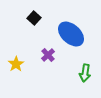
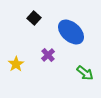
blue ellipse: moved 2 px up
green arrow: rotated 60 degrees counterclockwise
